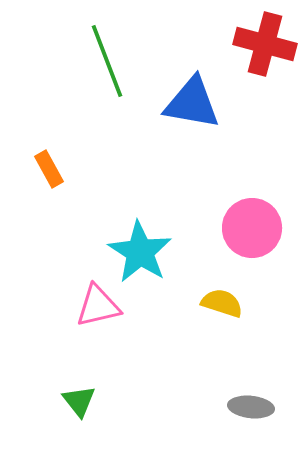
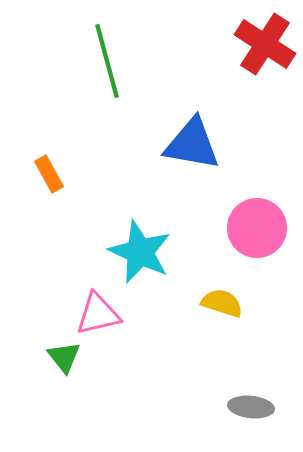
red cross: rotated 18 degrees clockwise
green line: rotated 6 degrees clockwise
blue triangle: moved 41 px down
orange rectangle: moved 5 px down
pink circle: moved 5 px right
cyan star: rotated 8 degrees counterclockwise
pink triangle: moved 8 px down
green triangle: moved 15 px left, 44 px up
